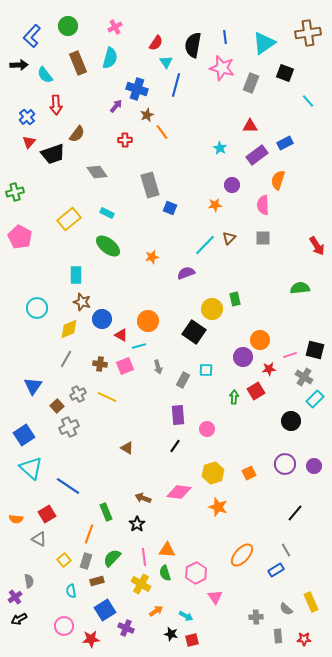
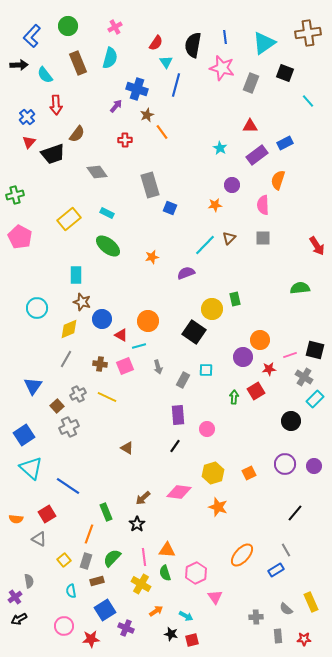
green cross at (15, 192): moved 3 px down
brown arrow at (143, 498): rotated 63 degrees counterclockwise
